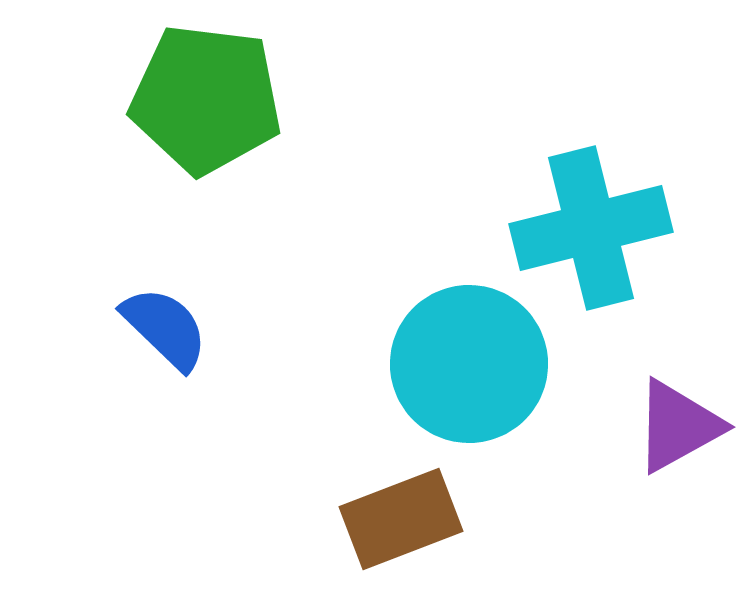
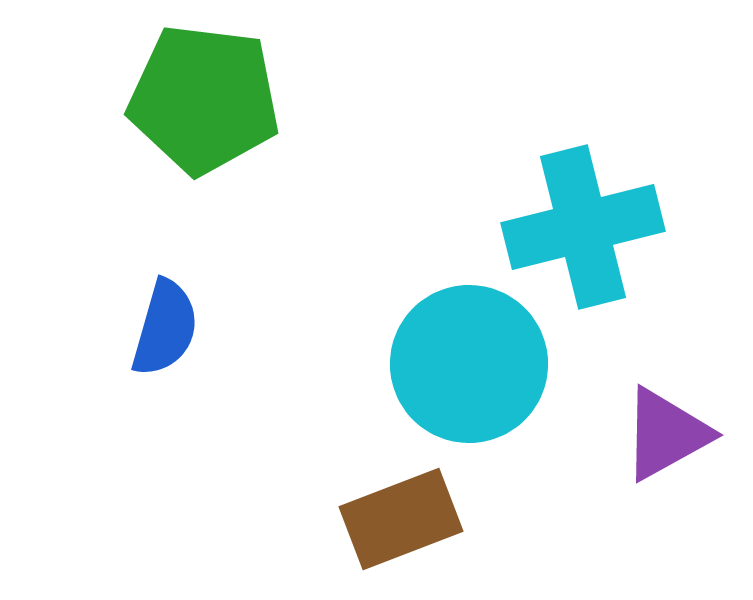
green pentagon: moved 2 px left
cyan cross: moved 8 px left, 1 px up
blue semicircle: rotated 62 degrees clockwise
purple triangle: moved 12 px left, 8 px down
